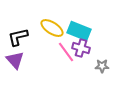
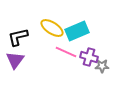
cyan rectangle: moved 2 px left; rotated 45 degrees counterclockwise
purple cross: moved 8 px right, 9 px down
pink line: rotated 30 degrees counterclockwise
purple triangle: rotated 18 degrees clockwise
